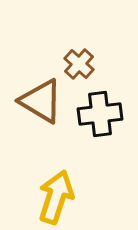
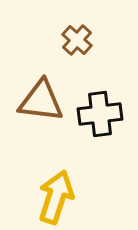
brown cross: moved 2 px left, 24 px up
brown triangle: rotated 24 degrees counterclockwise
